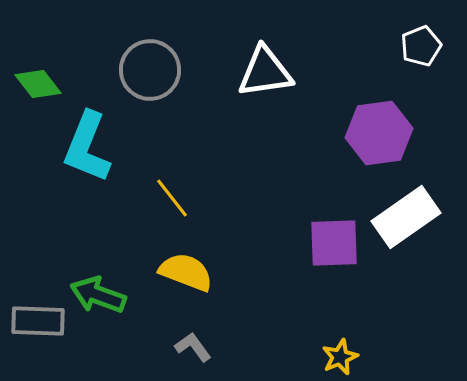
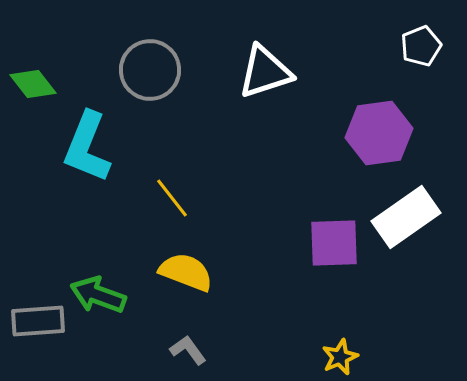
white triangle: rotated 10 degrees counterclockwise
green diamond: moved 5 px left
gray rectangle: rotated 6 degrees counterclockwise
gray L-shape: moved 5 px left, 3 px down
